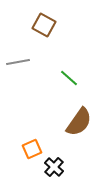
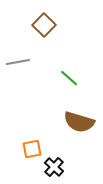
brown square: rotated 15 degrees clockwise
brown semicircle: rotated 72 degrees clockwise
orange square: rotated 12 degrees clockwise
